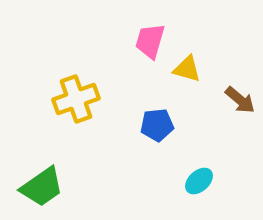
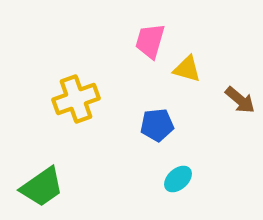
cyan ellipse: moved 21 px left, 2 px up
